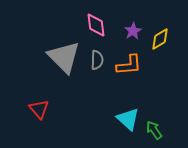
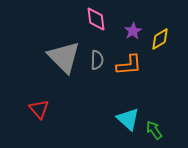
pink diamond: moved 6 px up
